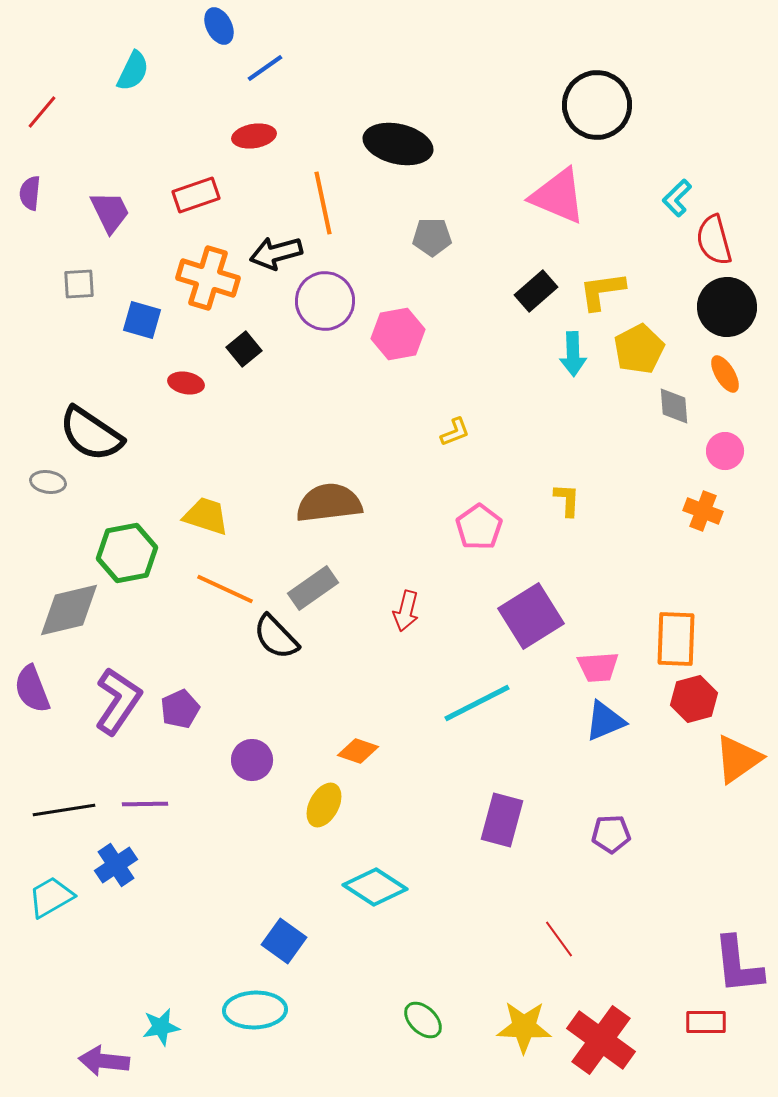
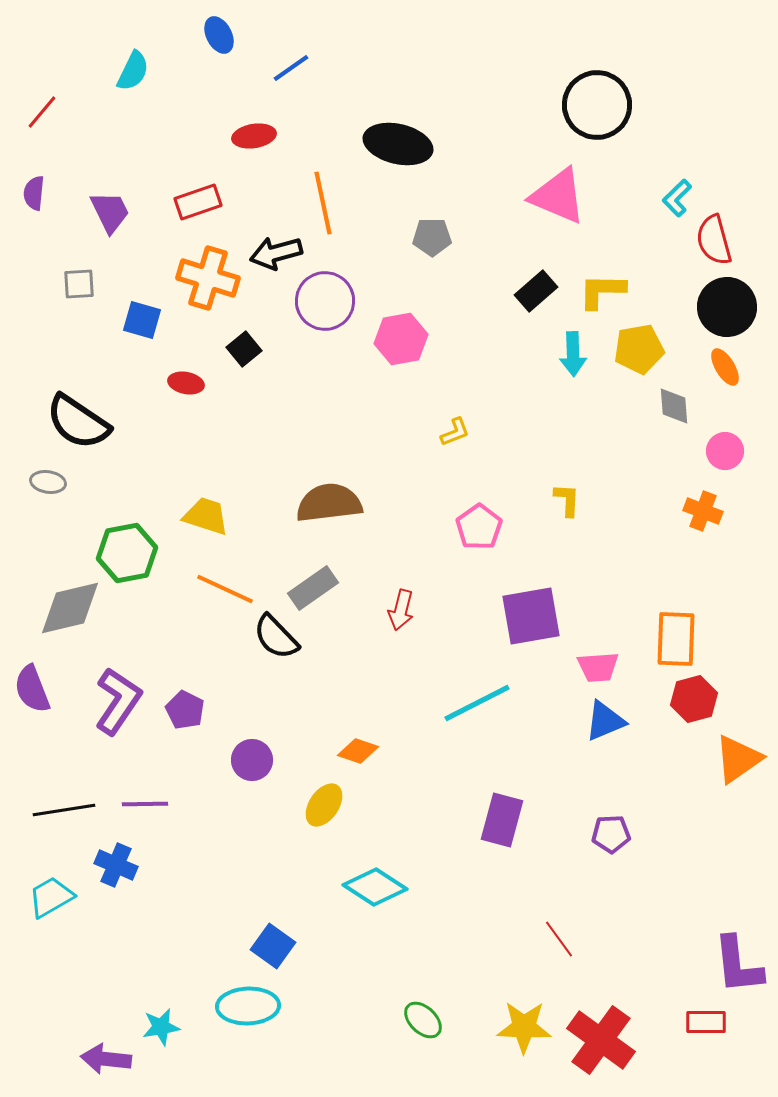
blue ellipse at (219, 26): moved 9 px down
blue line at (265, 68): moved 26 px right
purple semicircle at (30, 193): moved 4 px right
red rectangle at (196, 195): moved 2 px right, 7 px down
yellow L-shape at (602, 291): rotated 9 degrees clockwise
pink hexagon at (398, 334): moved 3 px right, 5 px down
yellow pentagon at (639, 349): rotated 18 degrees clockwise
orange ellipse at (725, 374): moved 7 px up
black semicircle at (91, 434): moved 13 px left, 12 px up
gray diamond at (69, 610): moved 1 px right, 2 px up
red arrow at (406, 611): moved 5 px left, 1 px up
purple square at (531, 616): rotated 22 degrees clockwise
purple pentagon at (180, 709): moved 5 px right, 1 px down; rotated 21 degrees counterclockwise
yellow ellipse at (324, 805): rotated 6 degrees clockwise
blue cross at (116, 865): rotated 33 degrees counterclockwise
blue square at (284, 941): moved 11 px left, 5 px down
cyan ellipse at (255, 1010): moved 7 px left, 4 px up
purple arrow at (104, 1061): moved 2 px right, 2 px up
